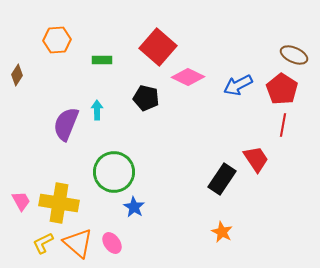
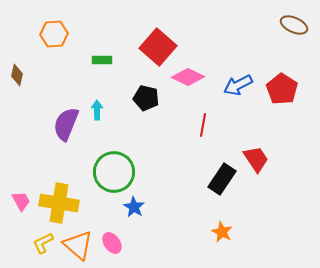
orange hexagon: moved 3 px left, 6 px up
brown ellipse: moved 30 px up
brown diamond: rotated 20 degrees counterclockwise
red line: moved 80 px left
orange triangle: moved 2 px down
